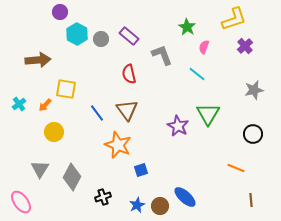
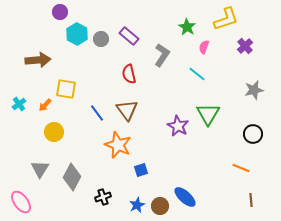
yellow L-shape: moved 8 px left
gray L-shape: rotated 55 degrees clockwise
orange line: moved 5 px right
